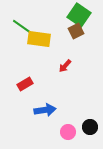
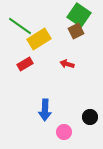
green line: moved 4 px left, 2 px up
yellow rectangle: rotated 40 degrees counterclockwise
red arrow: moved 2 px right, 2 px up; rotated 64 degrees clockwise
red rectangle: moved 20 px up
blue arrow: rotated 100 degrees clockwise
black circle: moved 10 px up
pink circle: moved 4 px left
